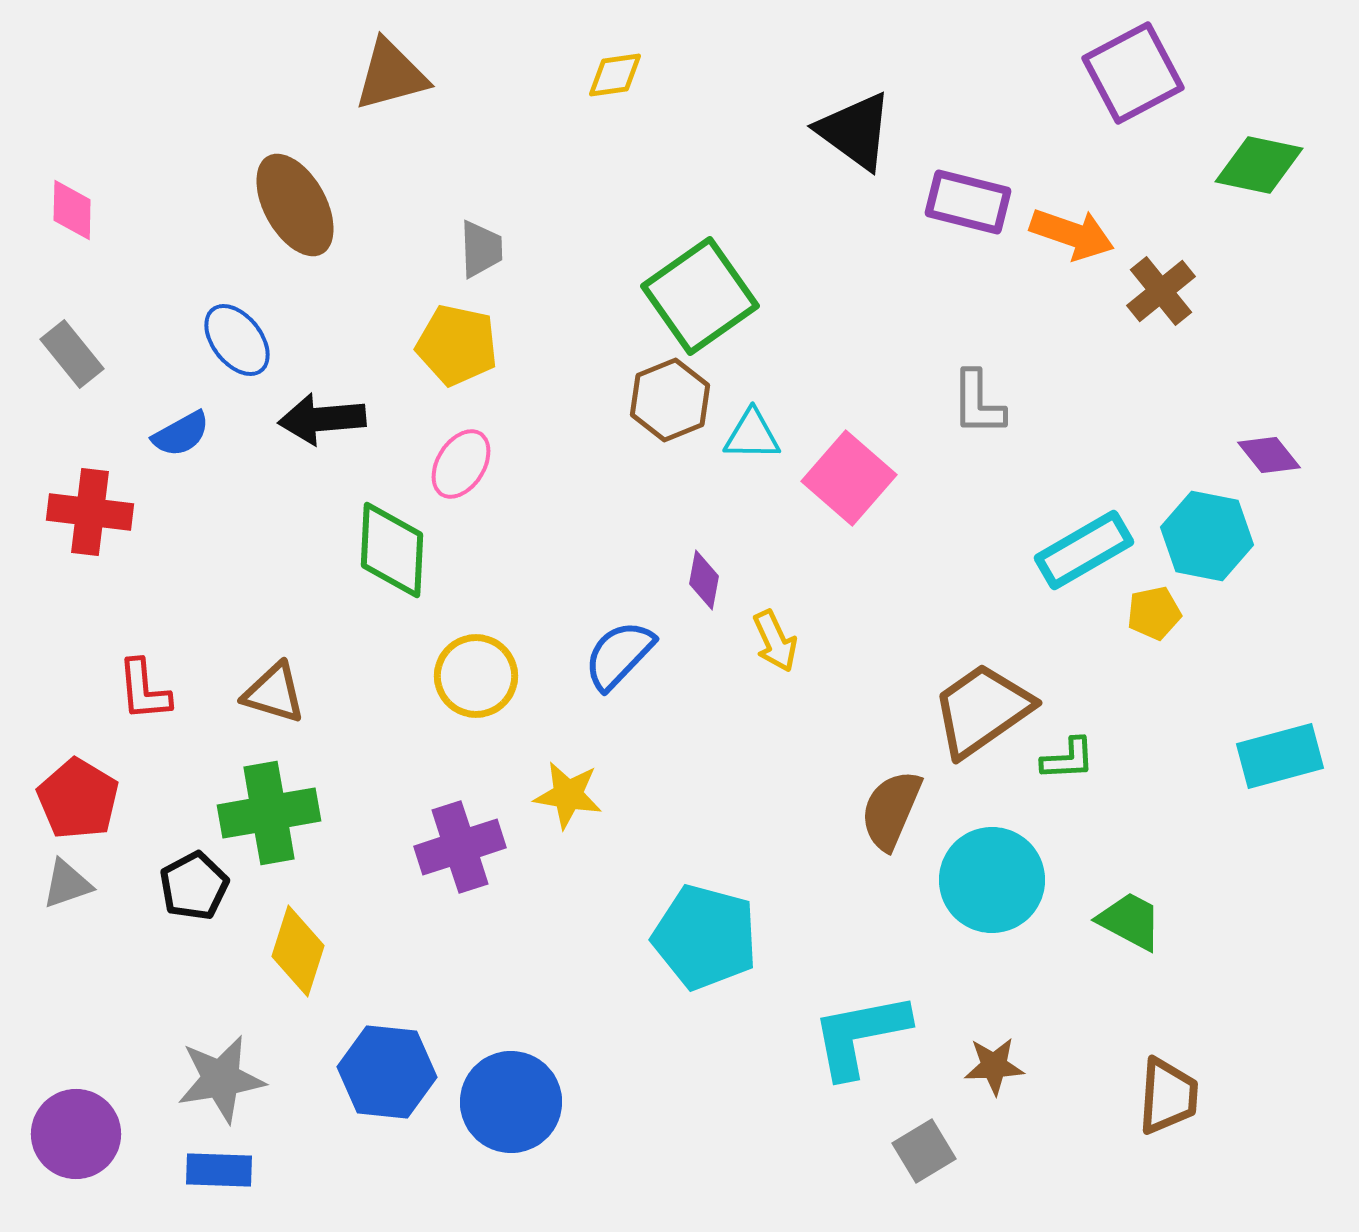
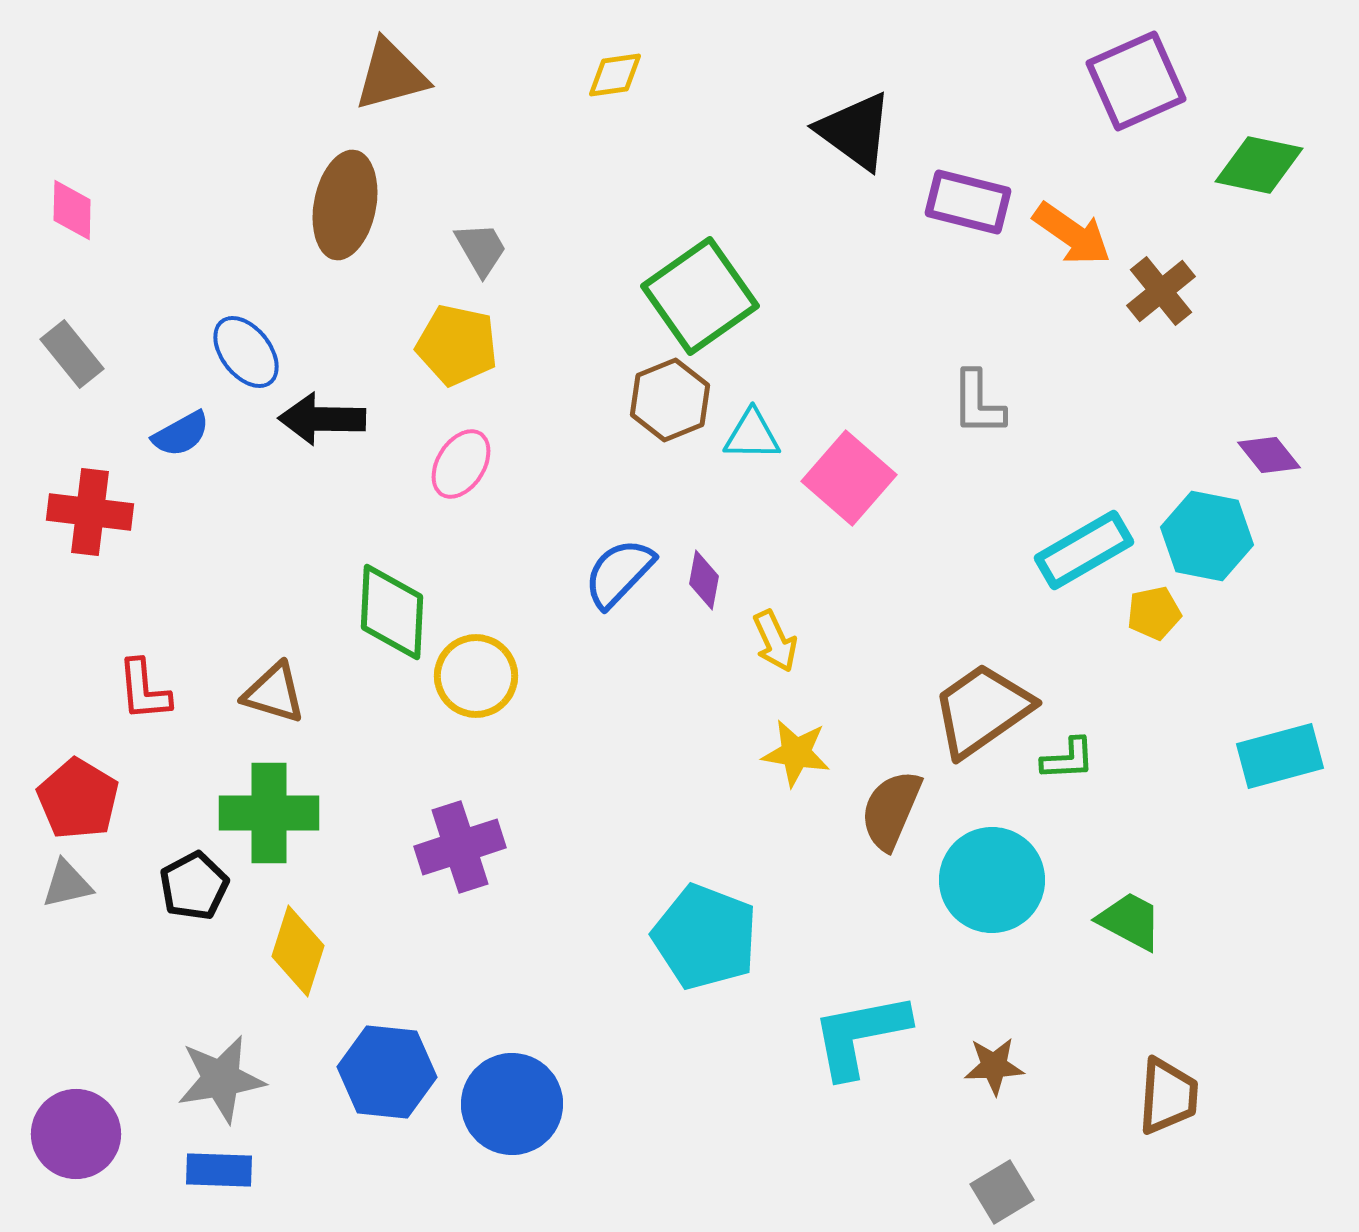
purple square at (1133, 73): moved 3 px right, 8 px down; rotated 4 degrees clockwise
brown ellipse at (295, 205): moved 50 px right; rotated 40 degrees clockwise
orange arrow at (1072, 234): rotated 16 degrees clockwise
gray trapezoid at (481, 249): rotated 28 degrees counterclockwise
blue ellipse at (237, 340): moved 9 px right, 12 px down
black arrow at (322, 419): rotated 6 degrees clockwise
green diamond at (392, 550): moved 62 px down
blue semicircle at (619, 655): moved 82 px up
yellow star at (568, 795): moved 228 px right, 42 px up
green cross at (269, 813): rotated 10 degrees clockwise
gray triangle at (67, 884): rotated 6 degrees clockwise
cyan pentagon at (705, 937): rotated 6 degrees clockwise
blue circle at (511, 1102): moved 1 px right, 2 px down
gray square at (924, 1151): moved 78 px right, 41 px down
